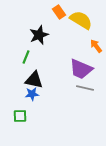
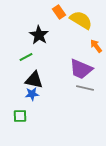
black star: rotated 18 degrees counterclockwise
green line: rotated 40 degrees clockwise
